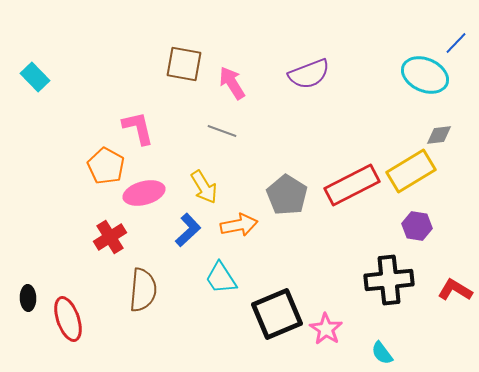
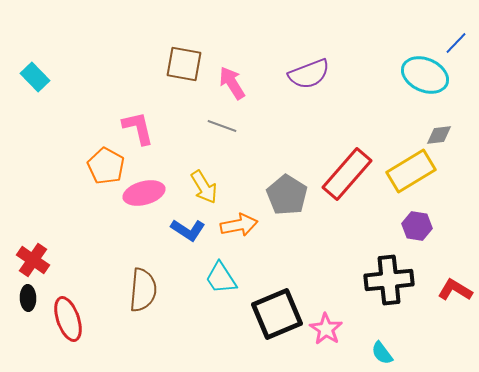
gray line: moved 5 px up
red rectangle: moved 5 px left, 11 px up; rotated 22 degrees counterclockwise
blue L-shape: rotated 76 degrees clockwise
red cross: moved 77 px left, 23 px down; rotated 24 degrees counterclockwise
